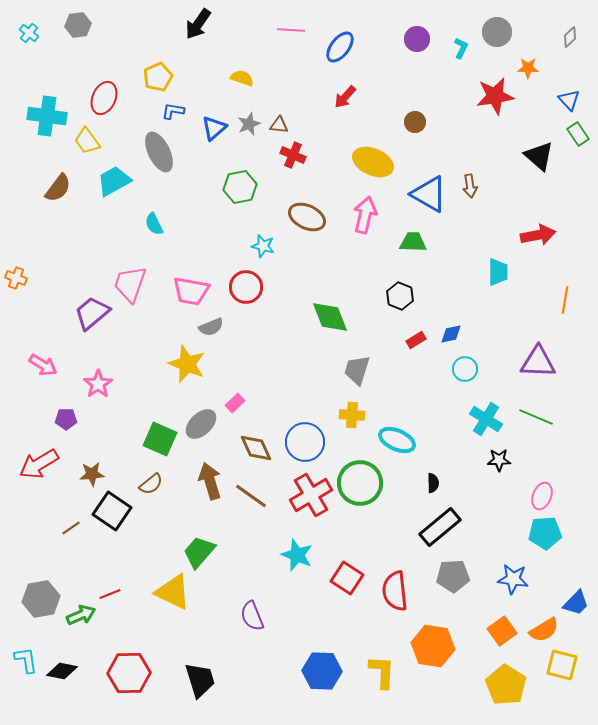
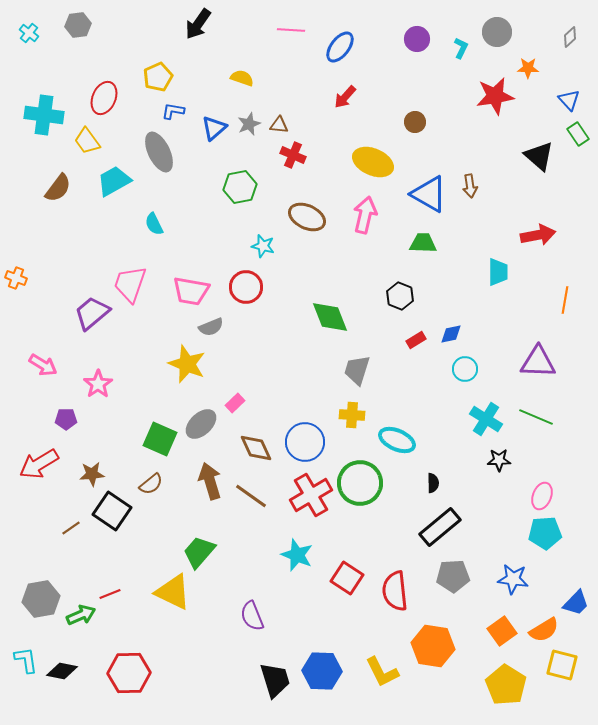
cyan cross at (47, 116): moved 3 px left, 1 px up
green trapezoid at (413, 242): moved 10 px right, 1 px down
yellow L-shape at (382, 672): rotated 150 degrees clockwise
black trapezoid at (200, 680): moved 75 px right
